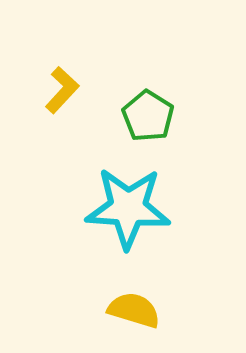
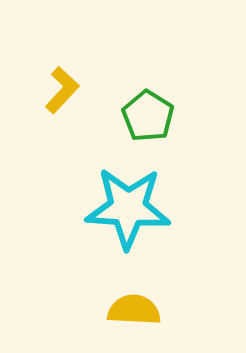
yellow semicircle: rotated 14 degrees counterclockwise
